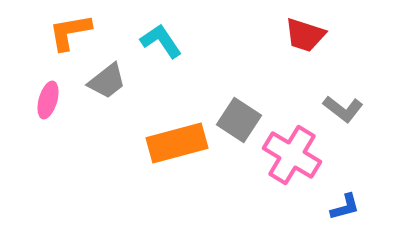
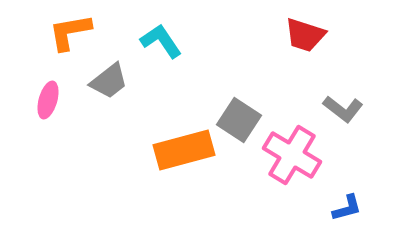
gray trapezoid: moved 2 px right
orange rectangle: moved 7 px right, 7 px down
blue L-shape: moved 2 px right, 1 px down
